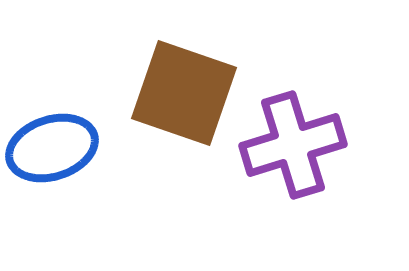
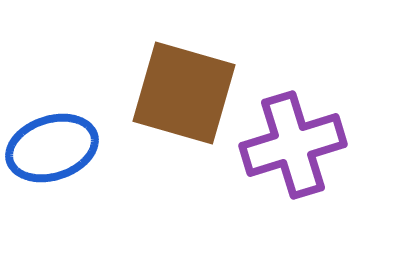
brown square: rotated 3 degrees counterclockwise
